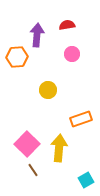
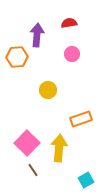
red semicircle: moved 2 px right, 2 px up
pink square: moved 1 px up
